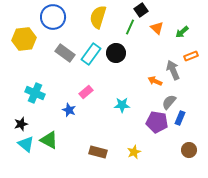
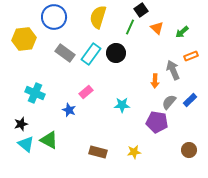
blue circle: moved 1 px right
orange arrow: rotated 112 degrees counterclockwise
blue rectangle: moved 10 px right, 18 px up; rotated 24 degrees clockwise
yellow star: rotated 16 degrees clockwise
